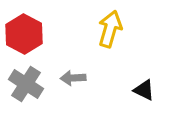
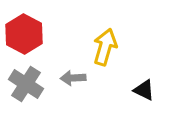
yellow arrow: moved 5 px left, 18 px down
